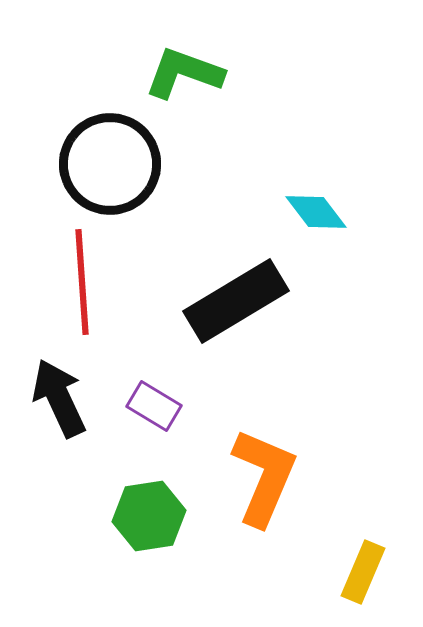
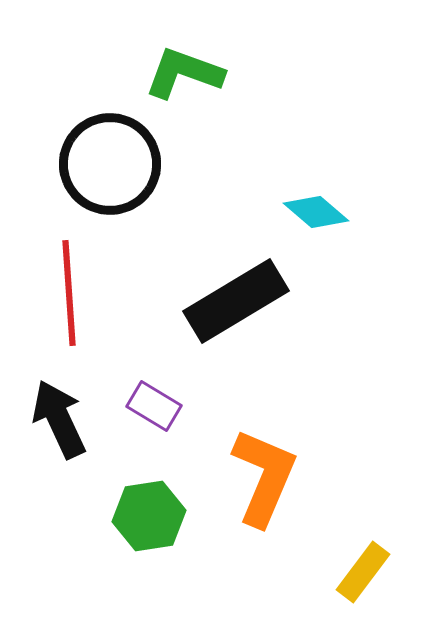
cyan diamond: rotated 12 degrees counterclockwise
red line: moved 13 px left, 11 px down
black arrow: moved 21 px down
yellow rectangle: rotated 14 degrees clockwise
